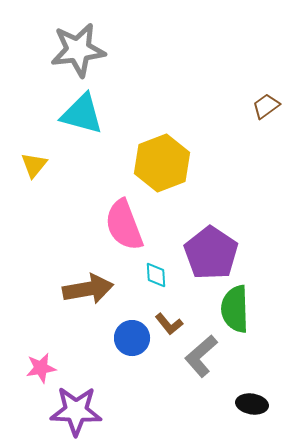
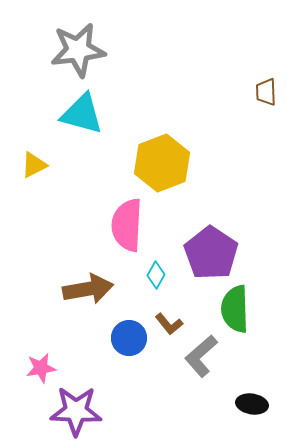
brown trapezoid: moved 14 px up; rotated 56 degrees counterclockwise
yellow triangle: rotated 24 degrees clockwise
pink semicircle: moved 3 px right; rotated 24 degrees clockwise
cyan diamond: rotated 32 degrees clockwise
blue circle: moved 3 px left
